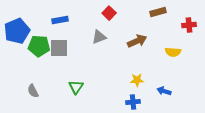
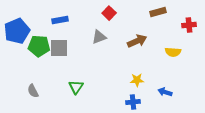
blue arrow: moved 1 px right, 1 px down
